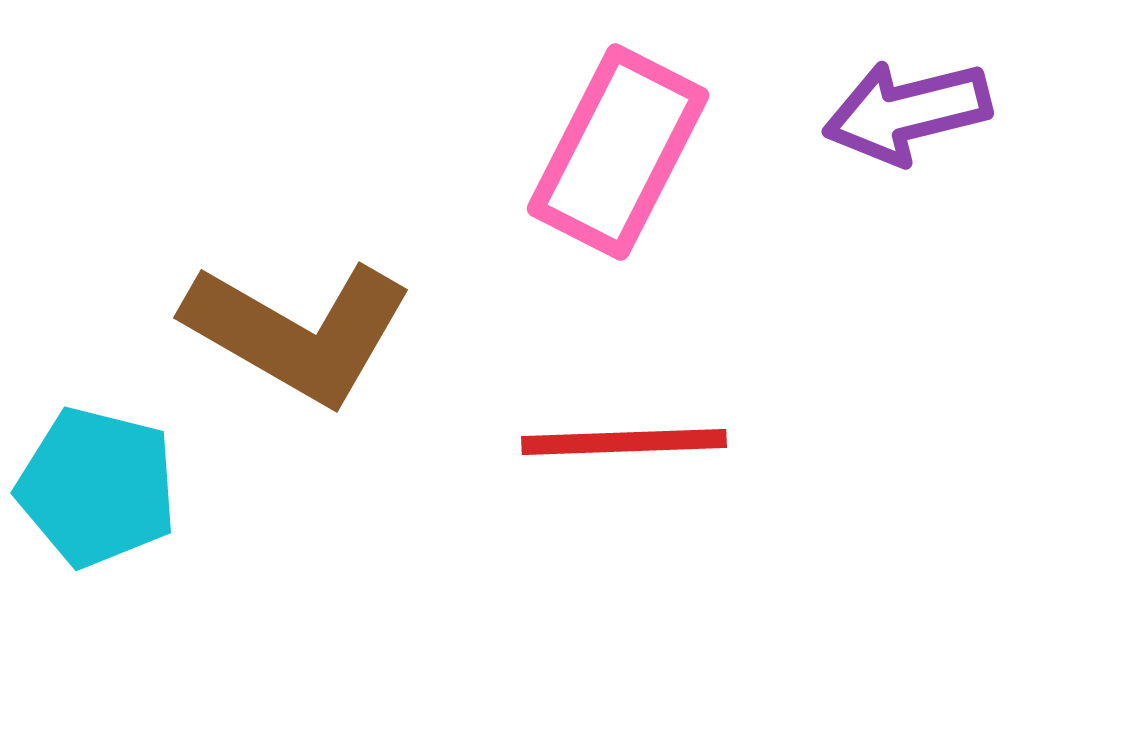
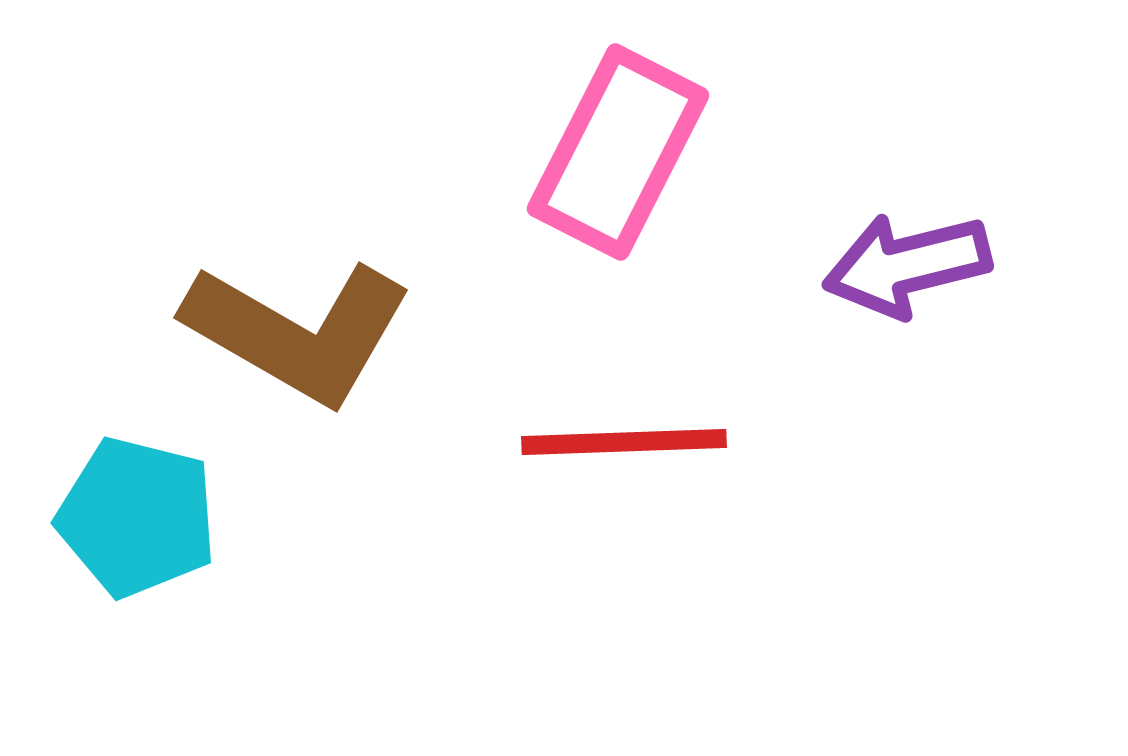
purple arrow: moved 153 px down
cyan pentagon: moved 40 px right, 30 px down
